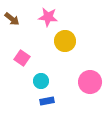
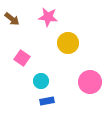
yellow circle: moved 3 px right, 2 px down
